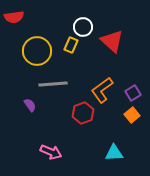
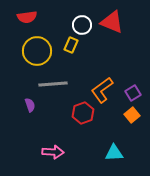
red semicircle: moved 13 px right
white circle: moved 1 px left, 2 px up
red triangle: moved 19 px up; rotated 20 degrees counterclockwise
purple semicircle: rotated 16 degrees clockwise
pink arrow: moved 2 px right; rotated 20 degrees counterclockwise
